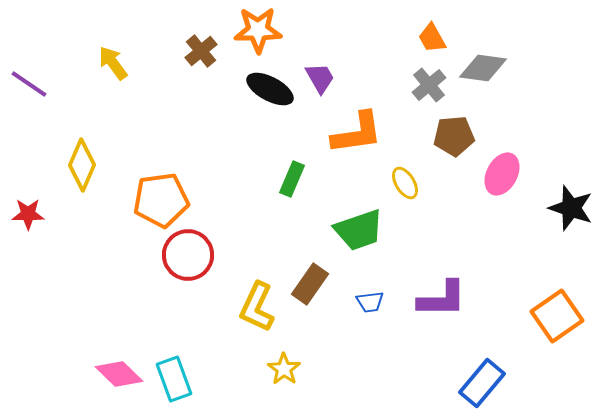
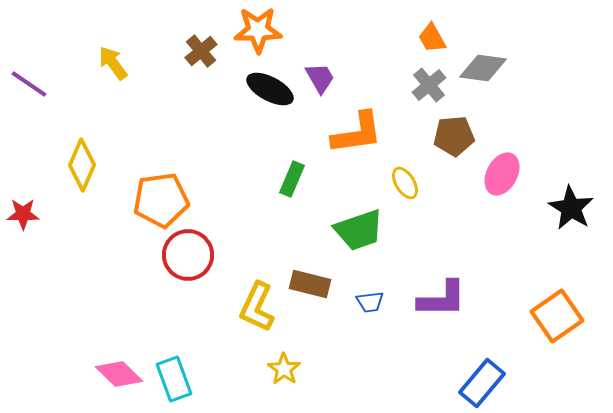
black star: rotated 12 degrees clockwise
red star: moved 5 px left
brown rectangle: rotated 69 degrees clockwise
